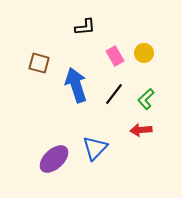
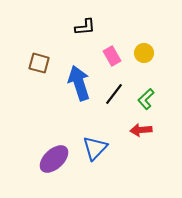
pink rectangle: moved 3 px left
blue arrow: moved 3 px right, 2 px up
